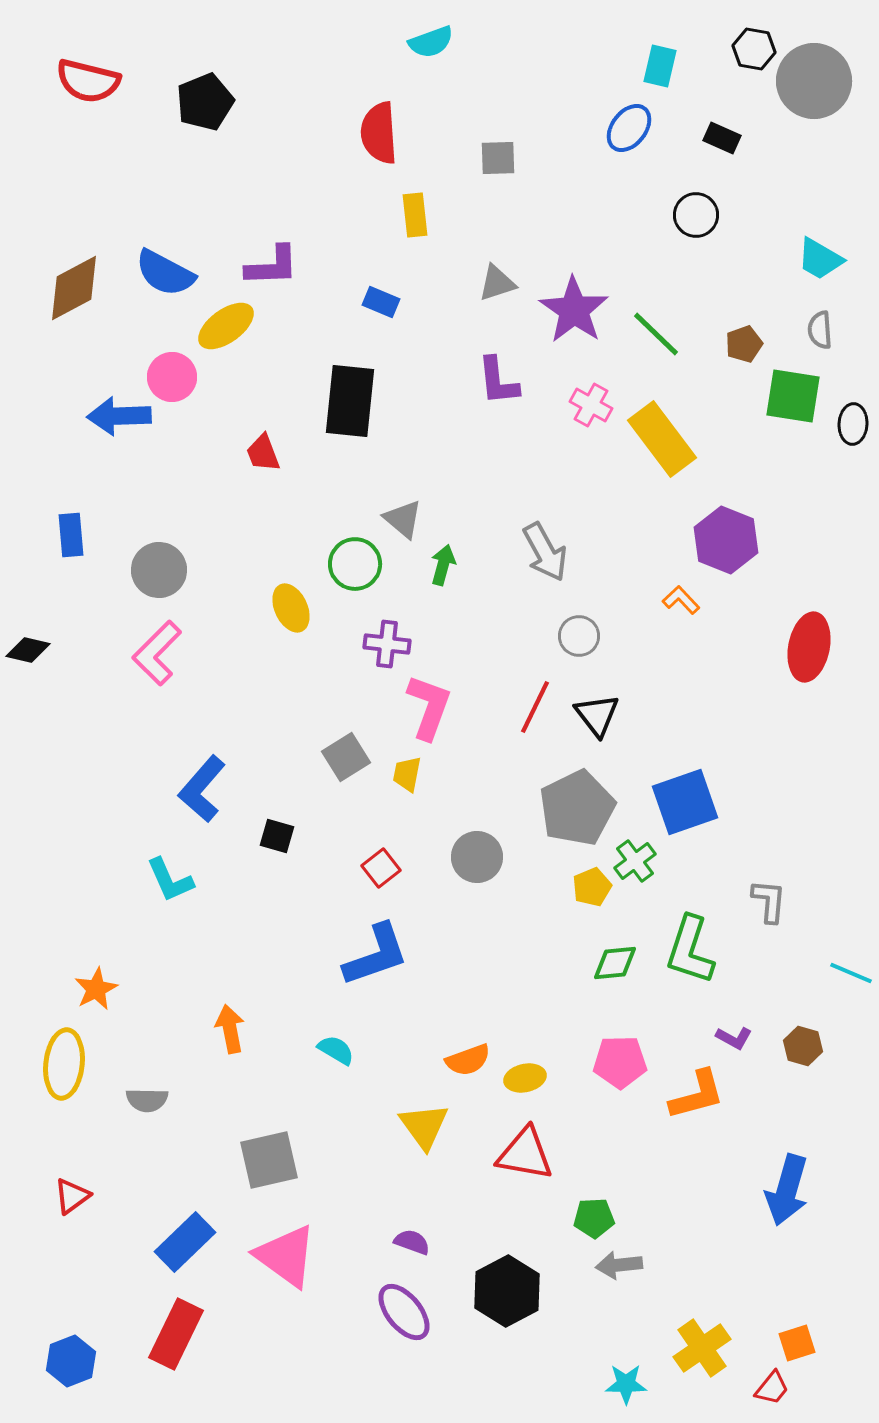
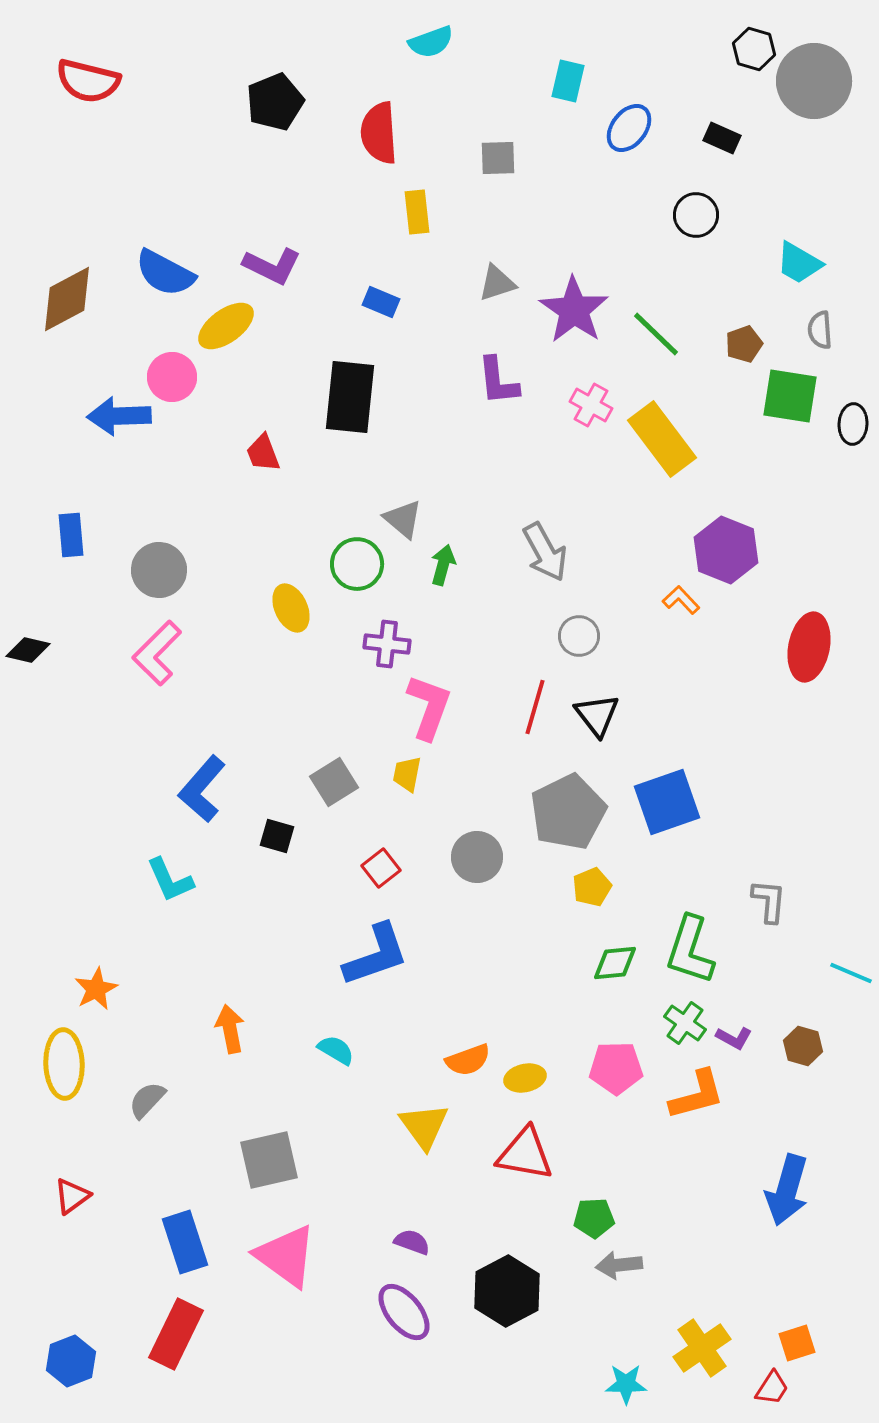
black hexagon at (754, 49): rotated 6 degrees clockwise
cyan rectangle at (660, 66): moved 92 px left, 15 px down
black pentagon at (205, 102): moved 70 px right
yellow rectangle at (415, 215): moved 2 px right, 3 px up
cyan trapezoid at (820, 259): moved 21 px left, 4 px down
purple L-shape at (272, 266): rotated 28 degrees clockwise
brown diamond at (74, 288): moved 7 px left, 11 px down
green square at (793, 396): moved 3 px left
black rectangle at (350, 401): moved 4 px up
purple hexagon at (726, 540): moved 10 px down
green circle at (355, 564): moved 2 px right
red line at (535, 707): rotated 10 degrees counterclockwise
gray square at (346, 757): moved 12 px left, 25 px down
blue square at (685, 802): moved 18 px left
gray pentagon at (577, 808): moved 9 px left, 4 px down
green cross at (635, 861): moved 50 px right, 162 px down; rotated 18 degrees counterclockwise
pink pentagon at (620, 1062): moved 4 px left, 6 px down
yellow ellipse at (64, 1064): rotated 8 degrees counterclockwise
gray semicircle at (147, 1100): rotated 132 degrees clockwise
blue rectangle at (185, 1242): rotated 64 degrees counterclockwise
red trapezoid at (772, 1388): rotated 6 degrees counterclockwise
